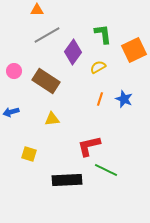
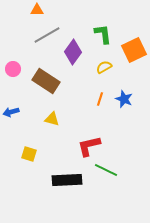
yellow semicircle: moved 6 px right
pink circle: moved 1 px left, 2 px up
yellow triangle: rotated 21 degrees clockwise
